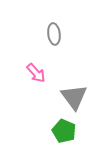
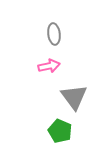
pink arrow: moved 13 px right, 7 px up; rotated 60 degrees counterclockwise
green pentagon: moved 4 px left
